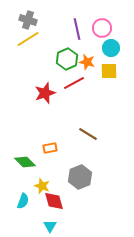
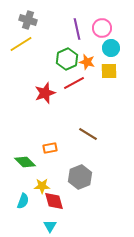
yellow line: moved 7 px left, 5 px down
yellow star: rotated 21 degrees counterclockwise
